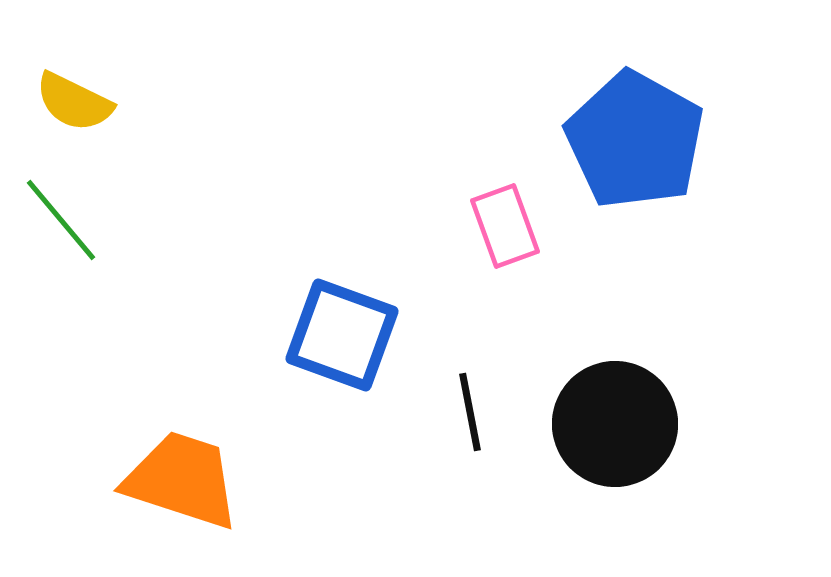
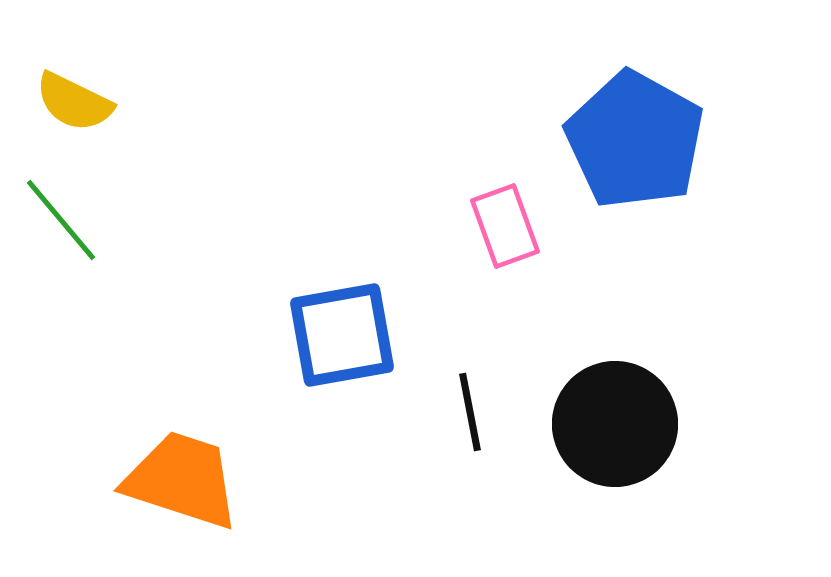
blue square: rotated 30 degrees counterclockwise
